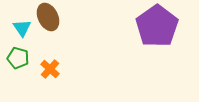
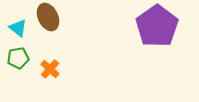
cyan triangle: moved 4 px left; rotated 18 degrees counterclockwise
green pentagon: rotated 25 degrees counterclockwise
